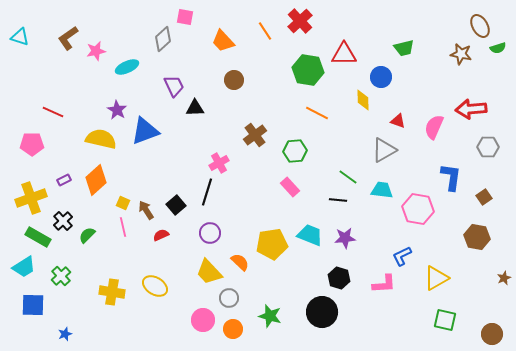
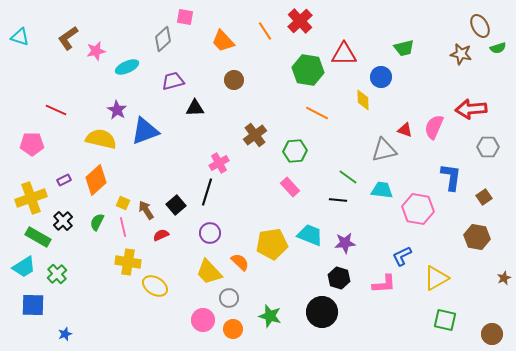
purple trapezoid at (174, 86): moved 1 px left, 5 px up; rotated 80 degrees counterclockwise
red line at (53, 112): moved 3 px right, 2 px up
red triangle at (398, 121): moved 7 px right, 9 px down
gray triangle at (384, 150): rotated 16 degrees clockwise
green semicircle at (87, 235): moved 10 px right, 13 px up; rotated 18 degrees counterclockwise
purple star at (345, 238): moved 5 px down
green cross at (61, 276): moved 4 px left, 2 px up
yellow cross at (112, 292): moved 16 px right, 30 px up
